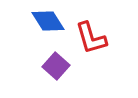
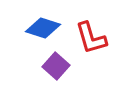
blue diamond: moved 5 px left, 7 px down; rotated 40 degrees counterclockwise
